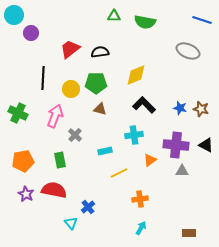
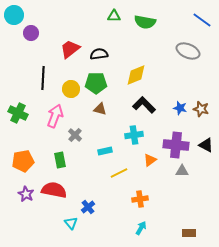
blue line: rotated 18 degrees clockwise
black semicircle: moved 1 px left, 2 px down
